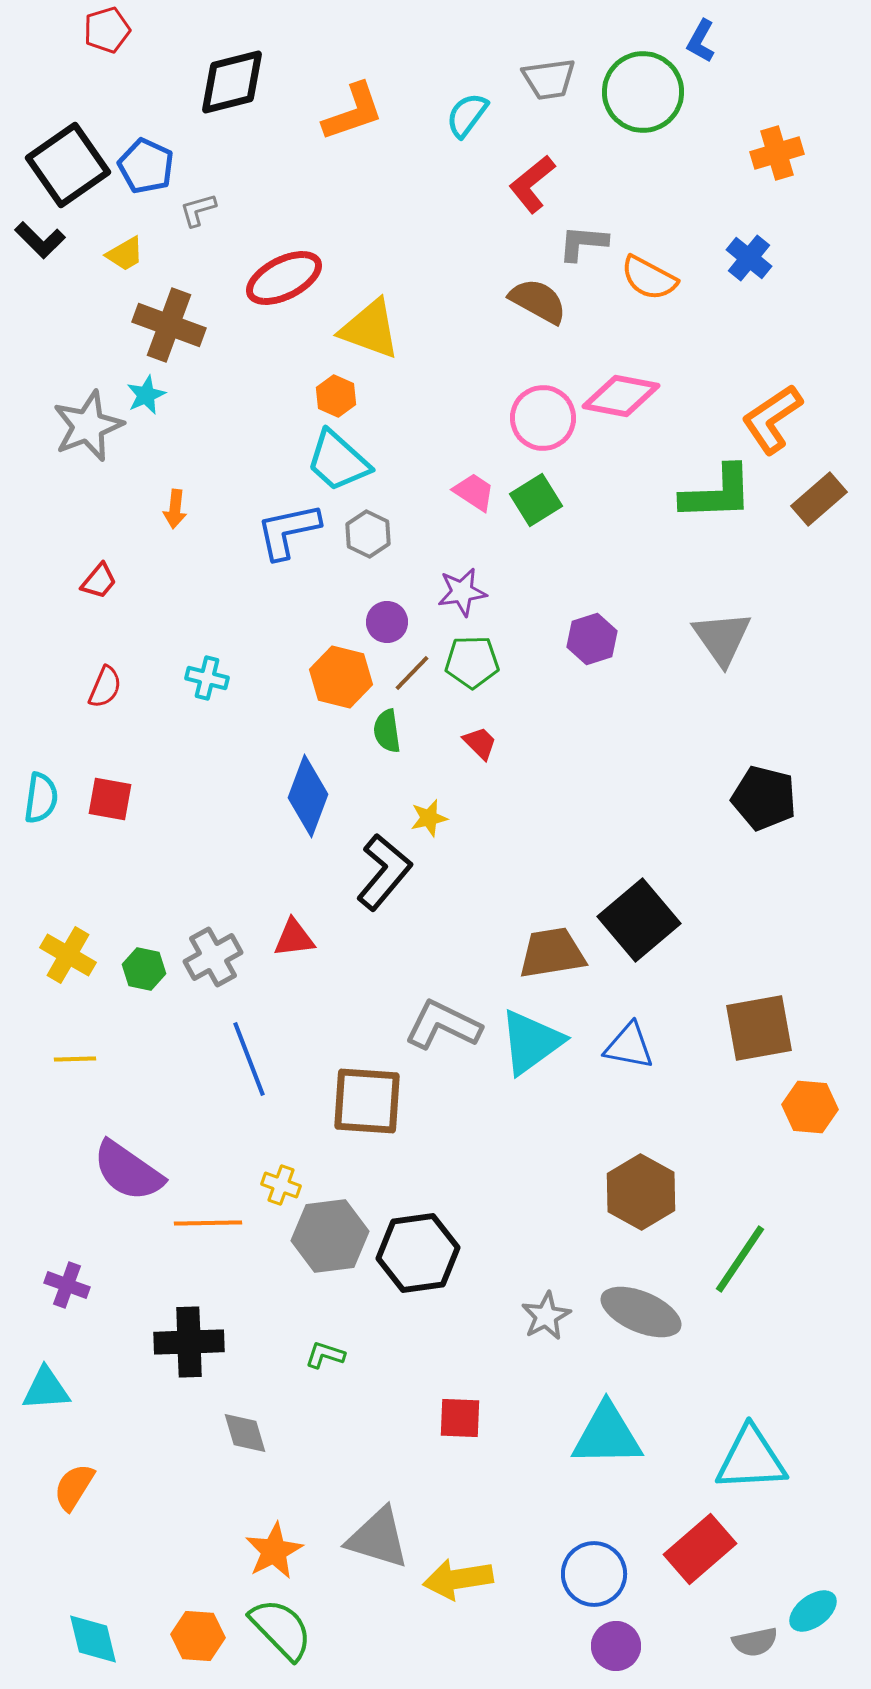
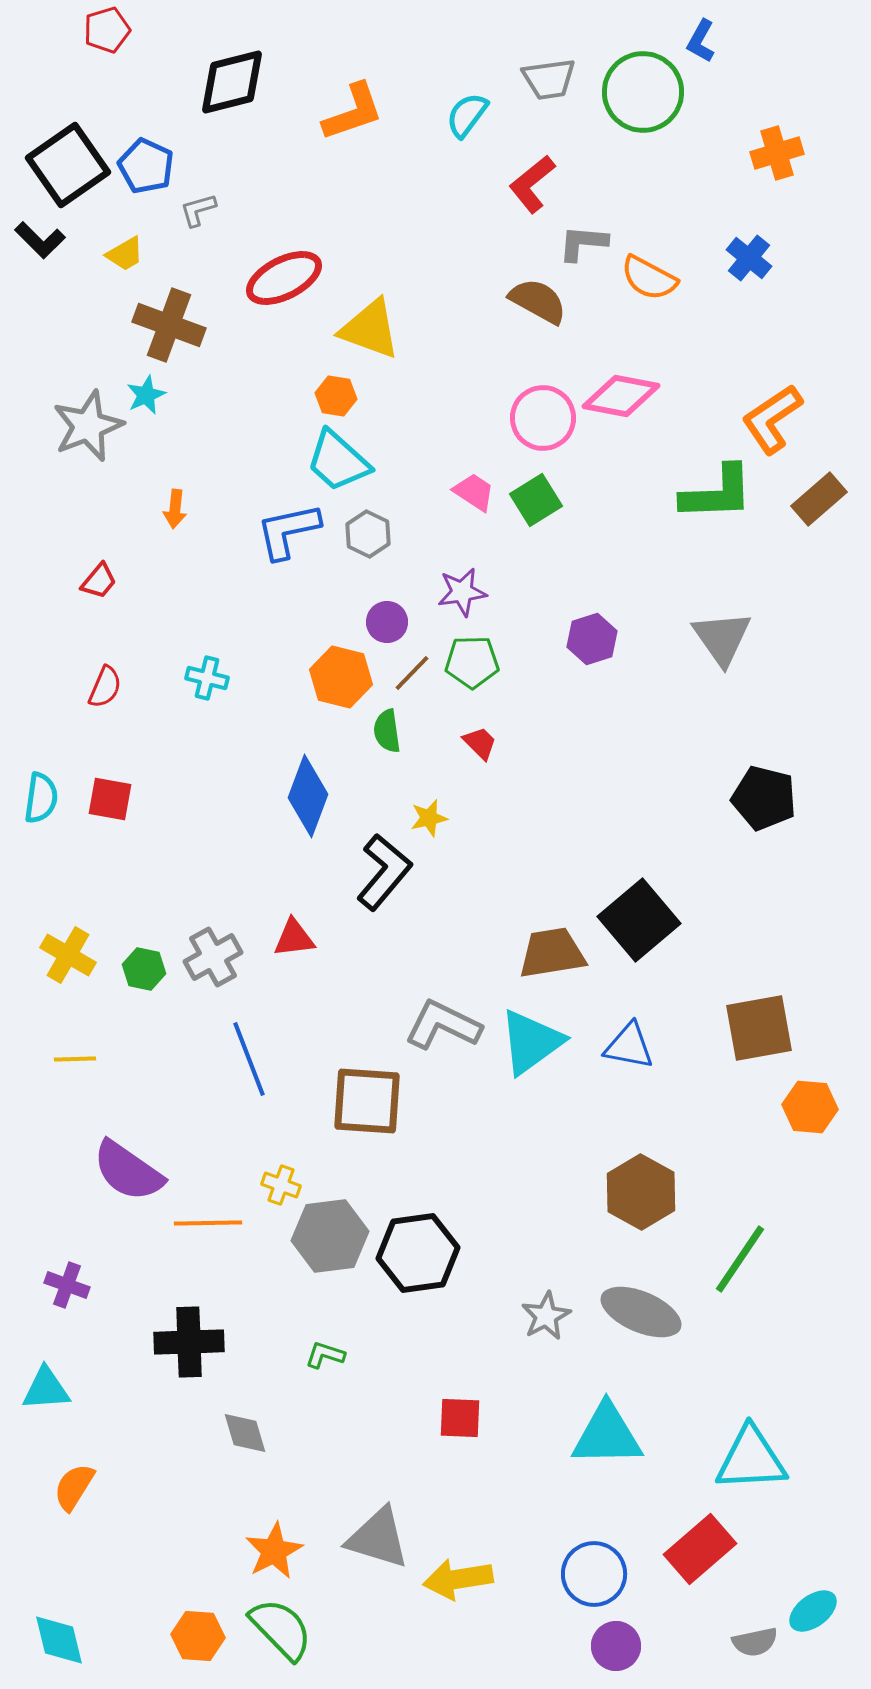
orange hexagon at (336, 396): rotated 15 degrees counterclockwise
cyan diamond at (93, 1639): moved 34 px left, 1 px down
